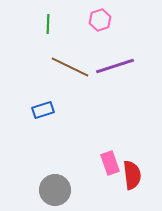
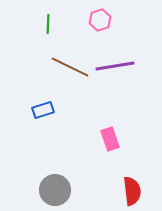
purple line: rotated 9 degrees clockwise
pink rectangle: moved 24 px up
red semicircle: moved 16 px down
